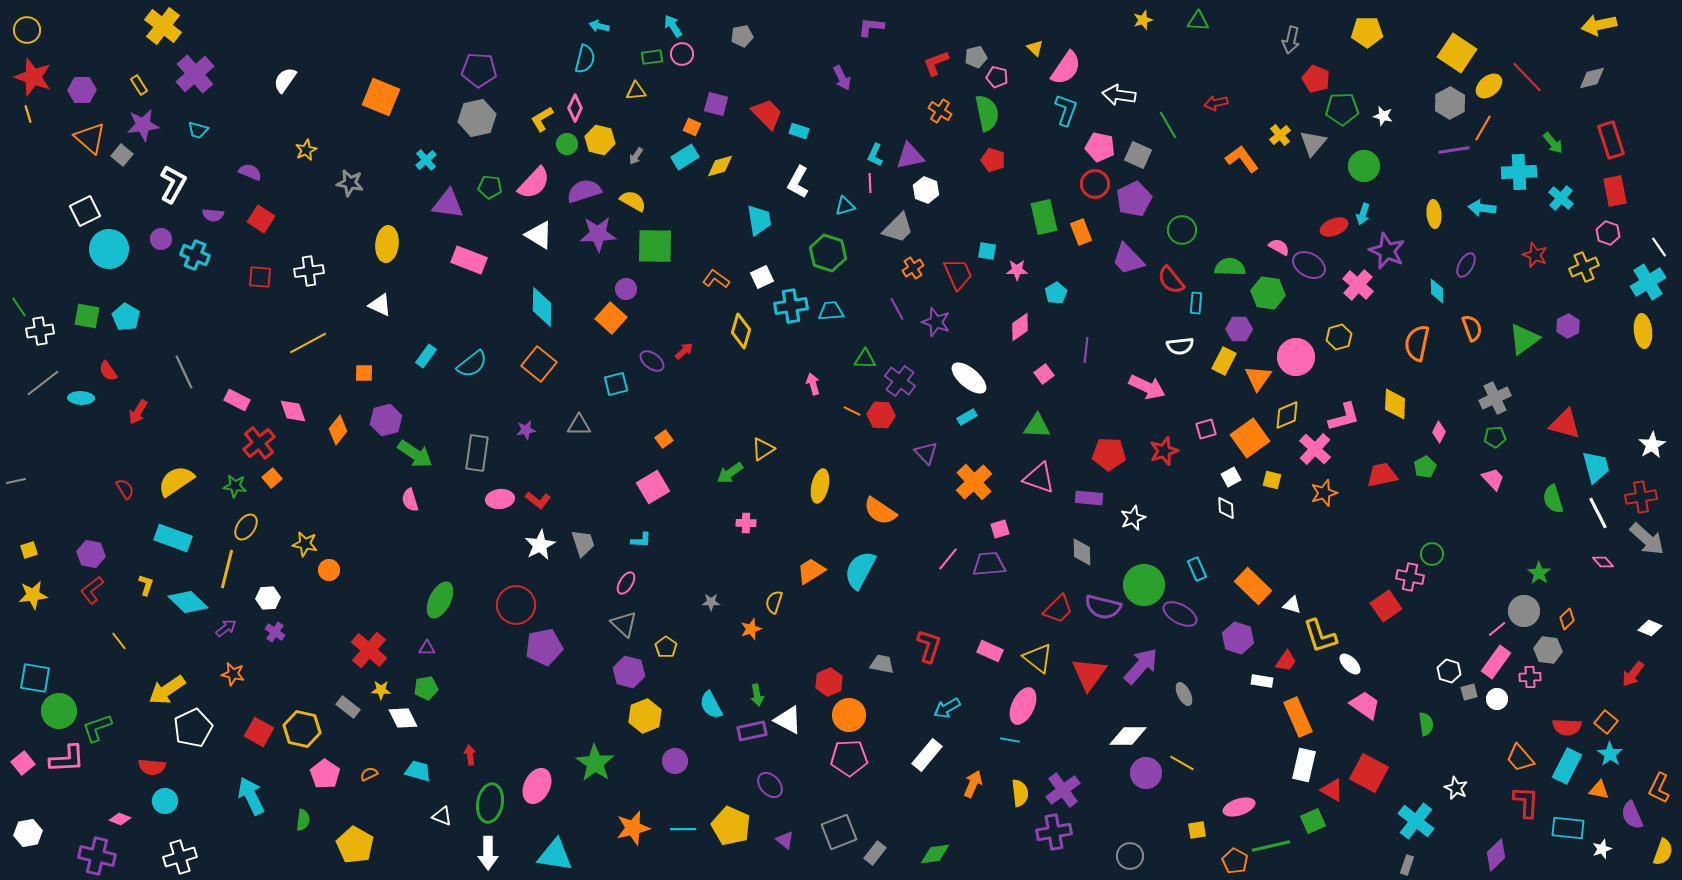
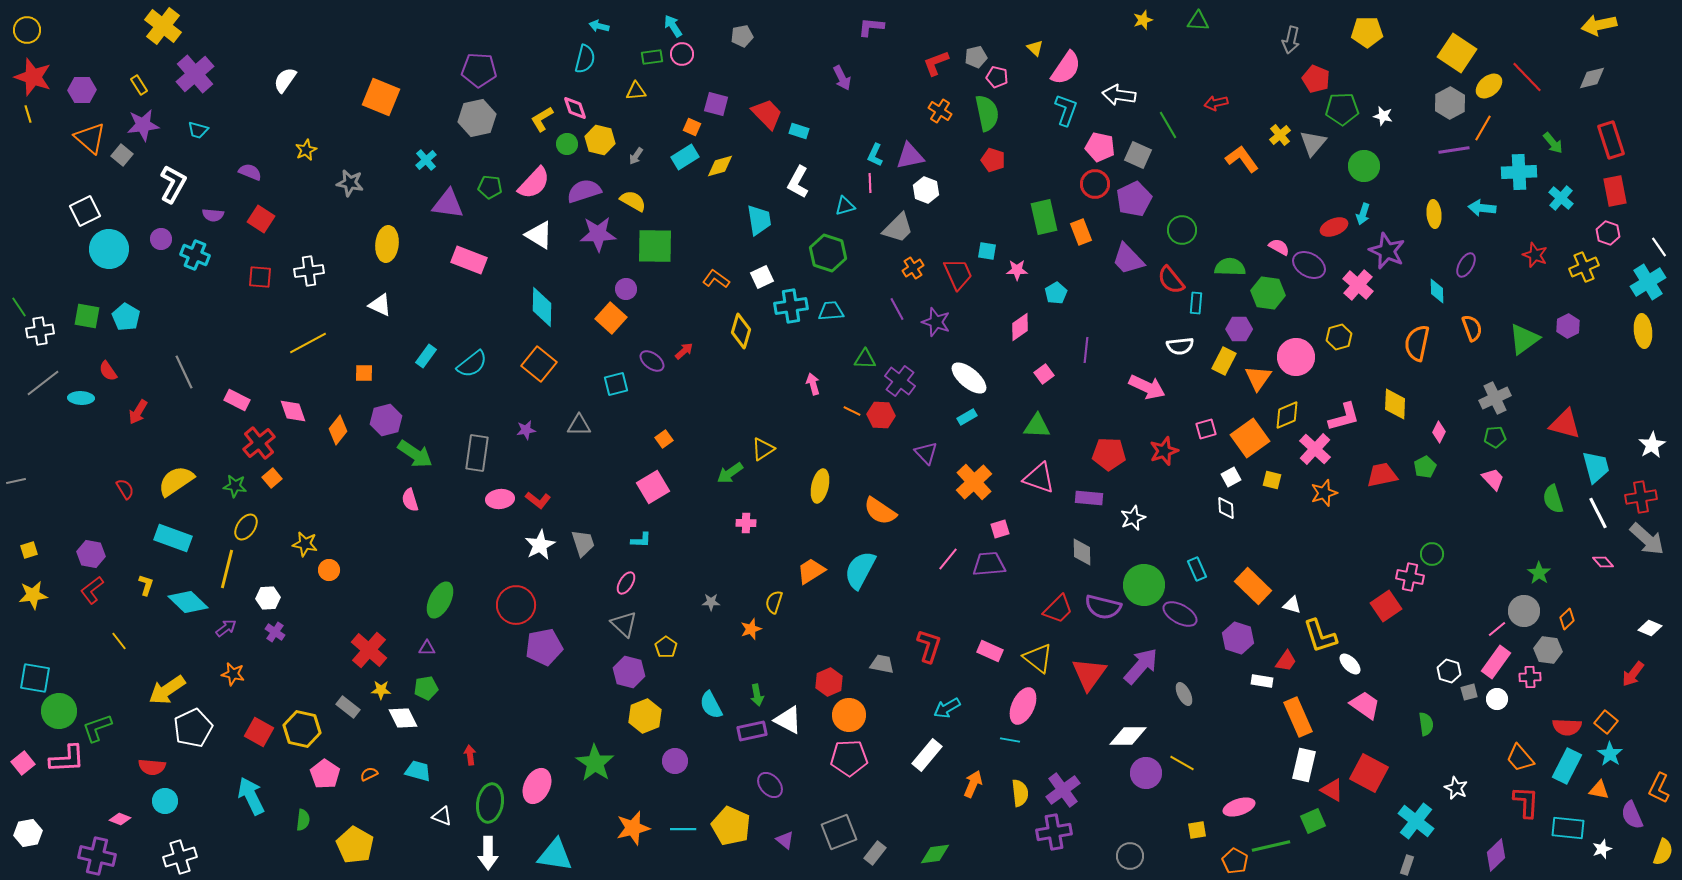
pink diamond at (575, 108): rotated 44 degrees counterclockwise
